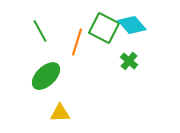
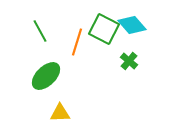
green square: moved 1 px down
